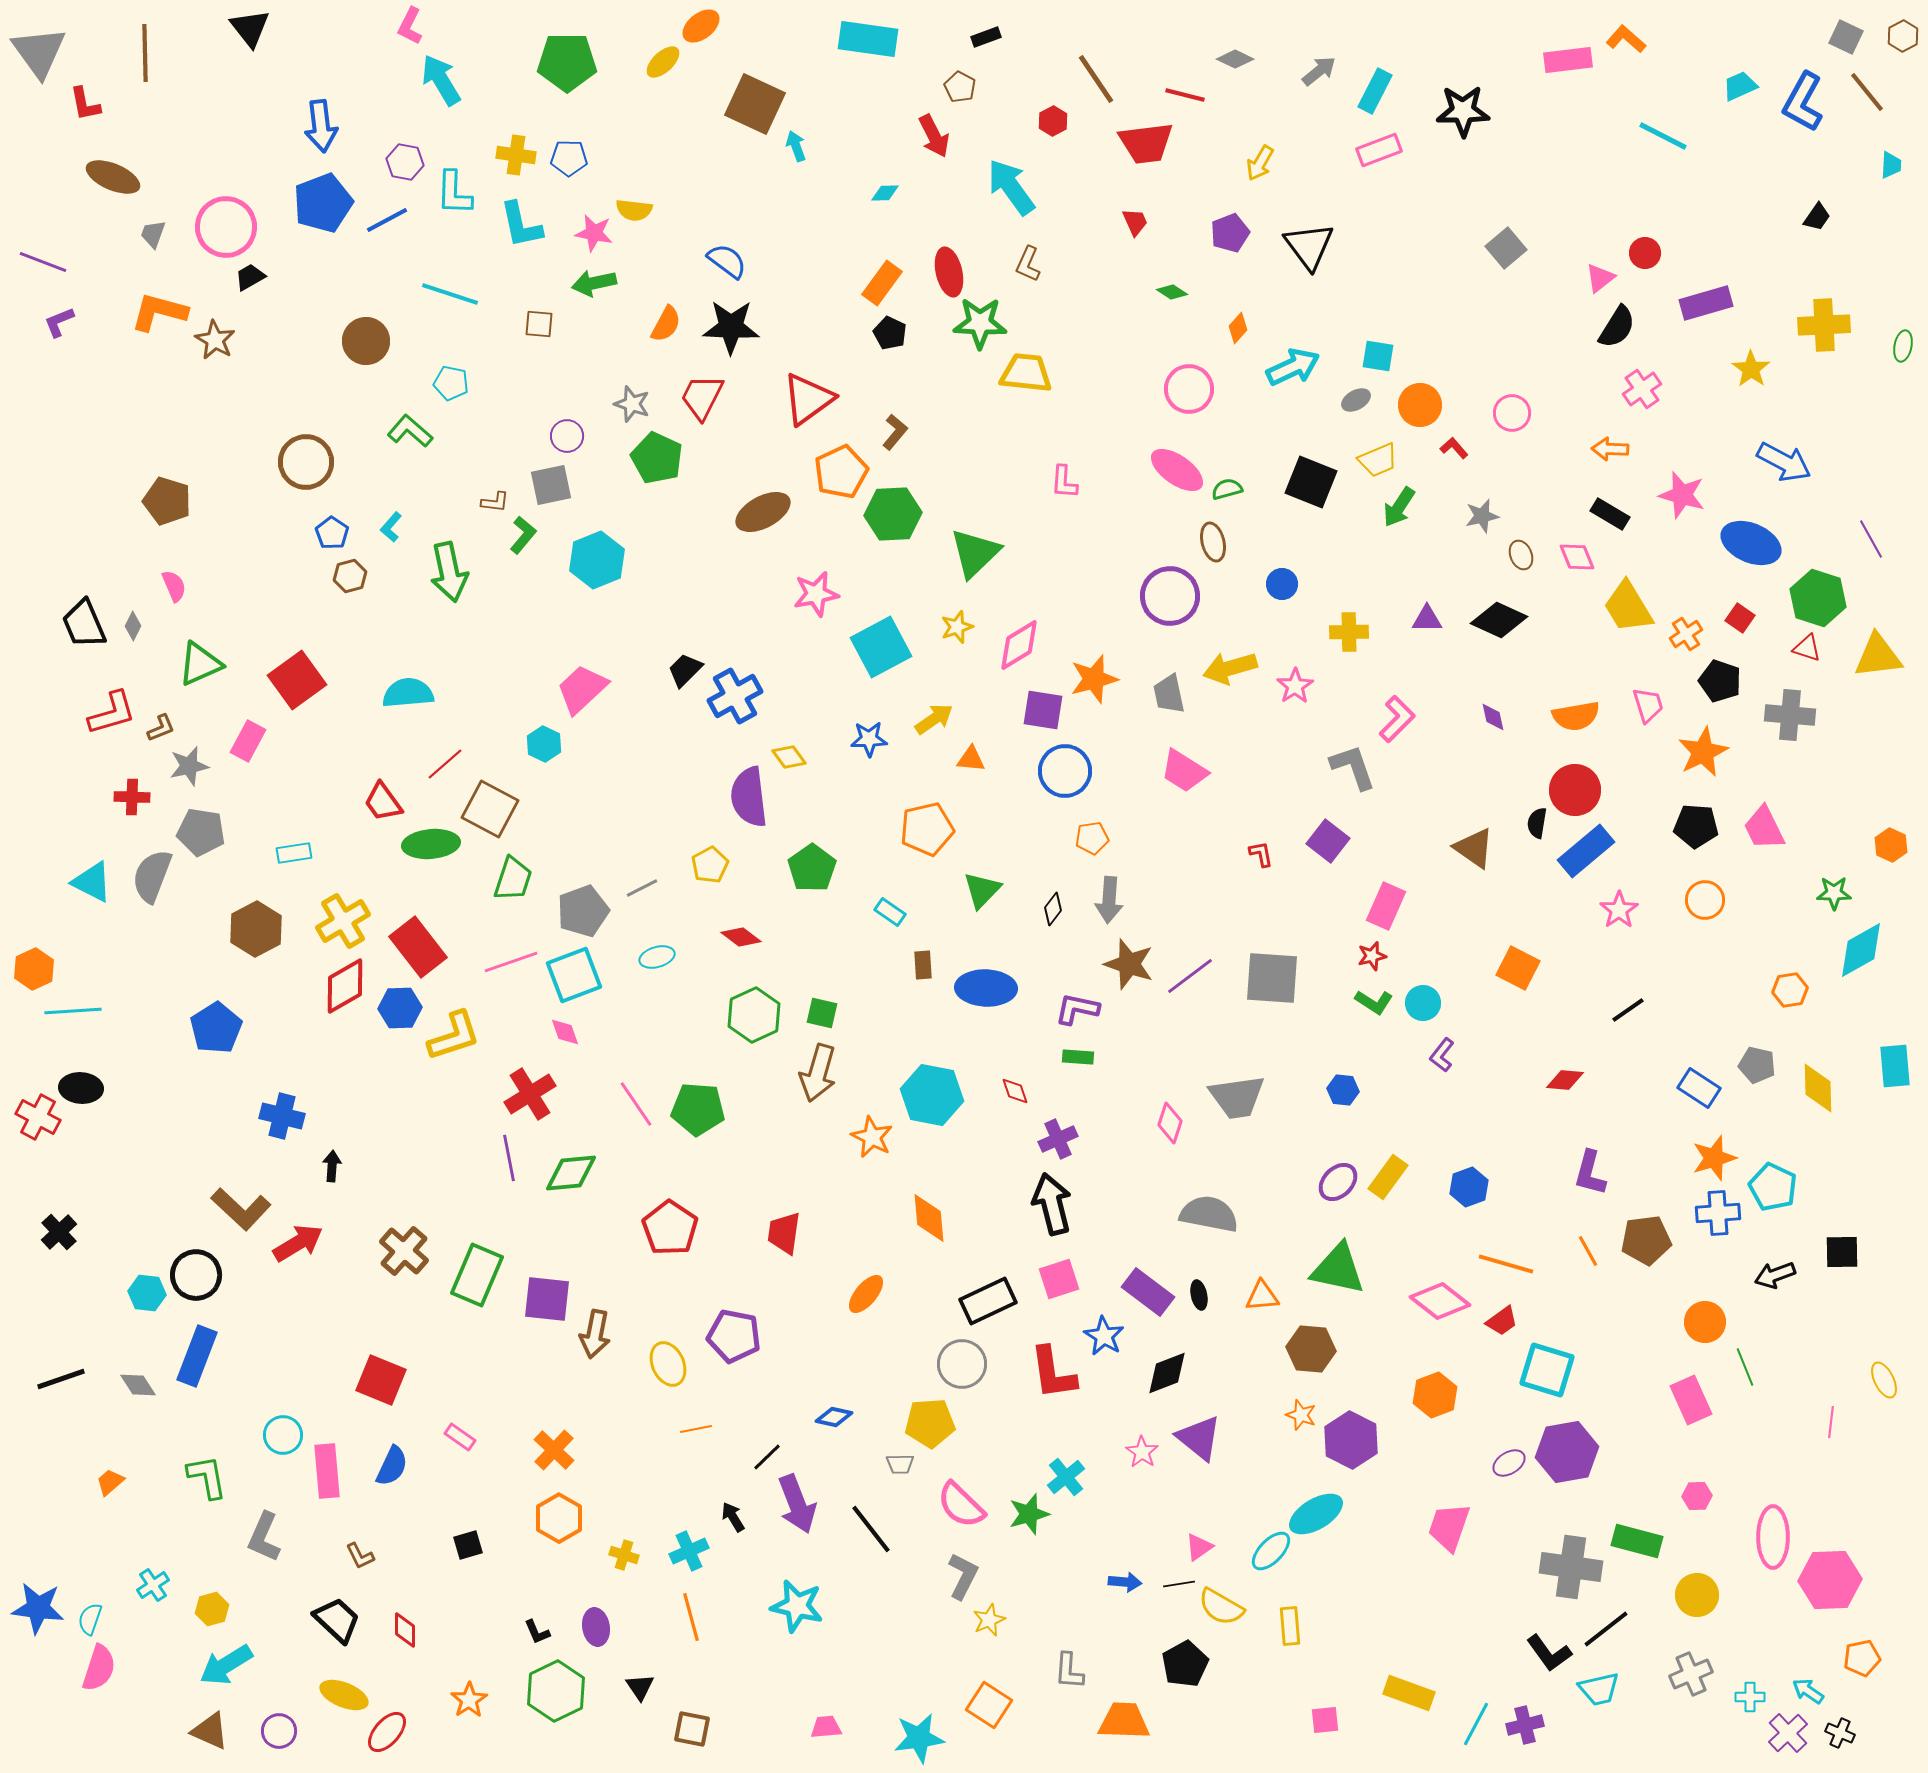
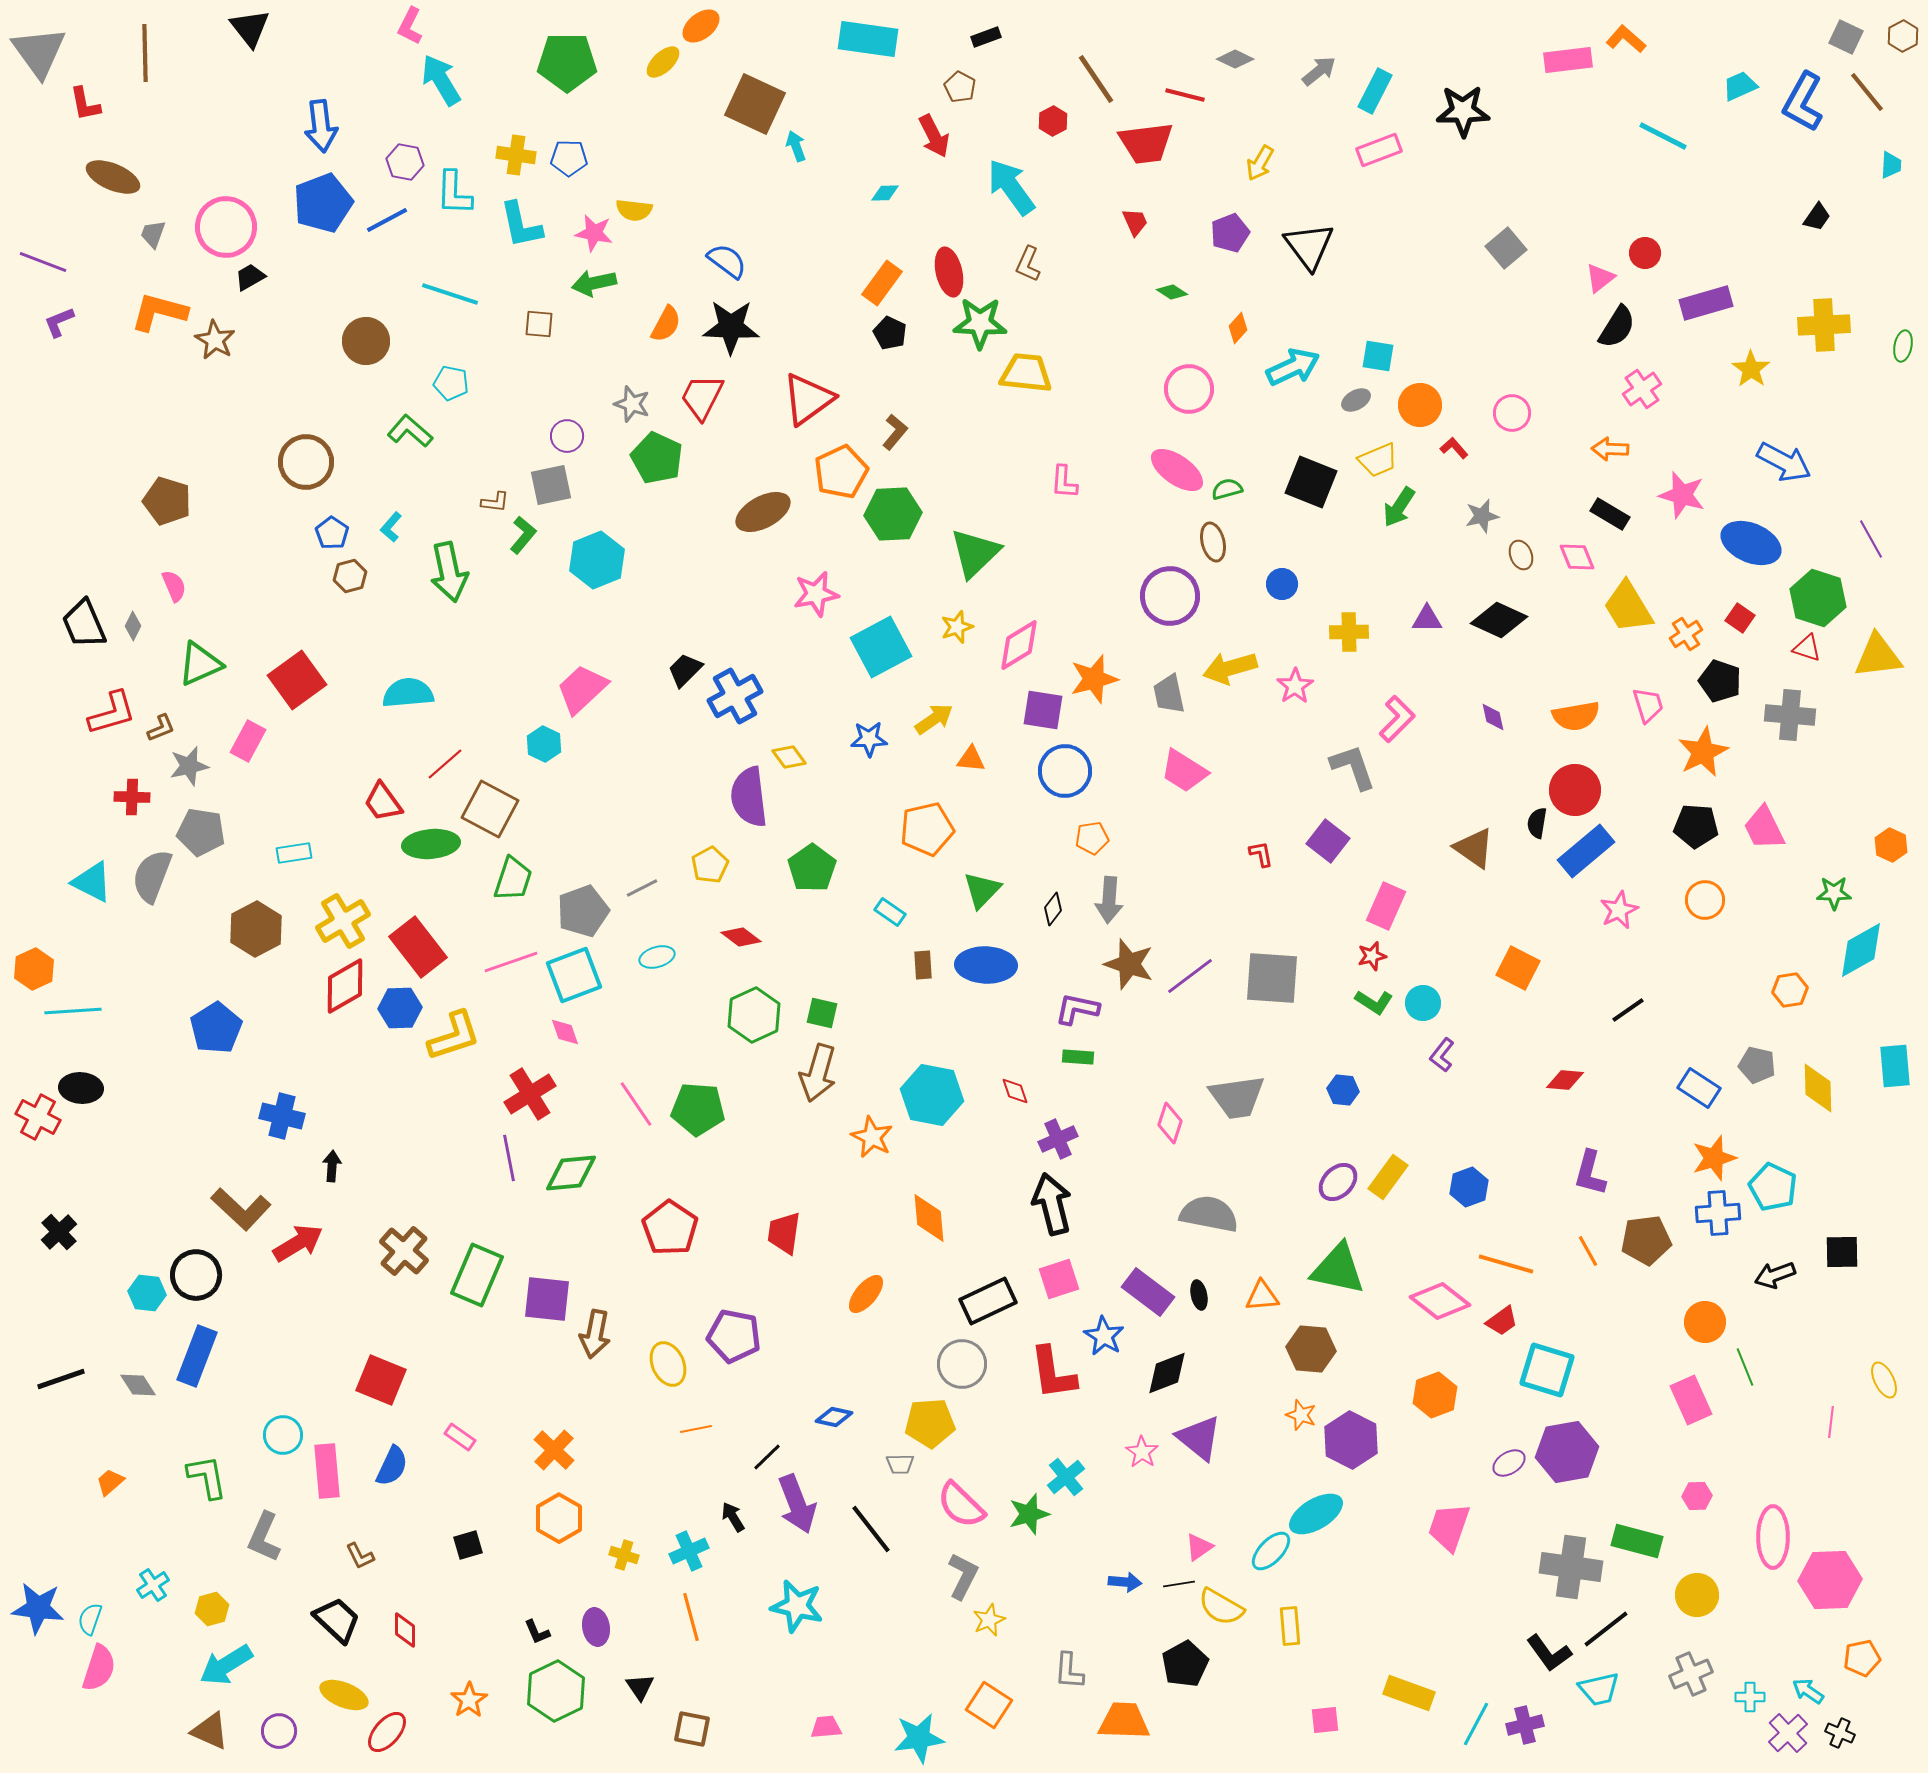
pink star at (1619, 910): rotated 9 degrees clockwise
blue ellipse at (986, 988): moved 23 px up
